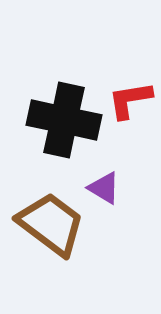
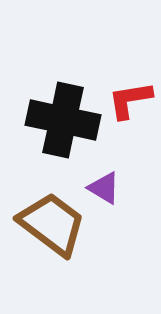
black cross: moved 1 px left
brown trapezoid: moved 1 px right
